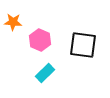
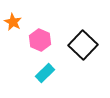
orange star: rotated 24 degrees clockwise
black square: rotated 36 degrees clockwise
